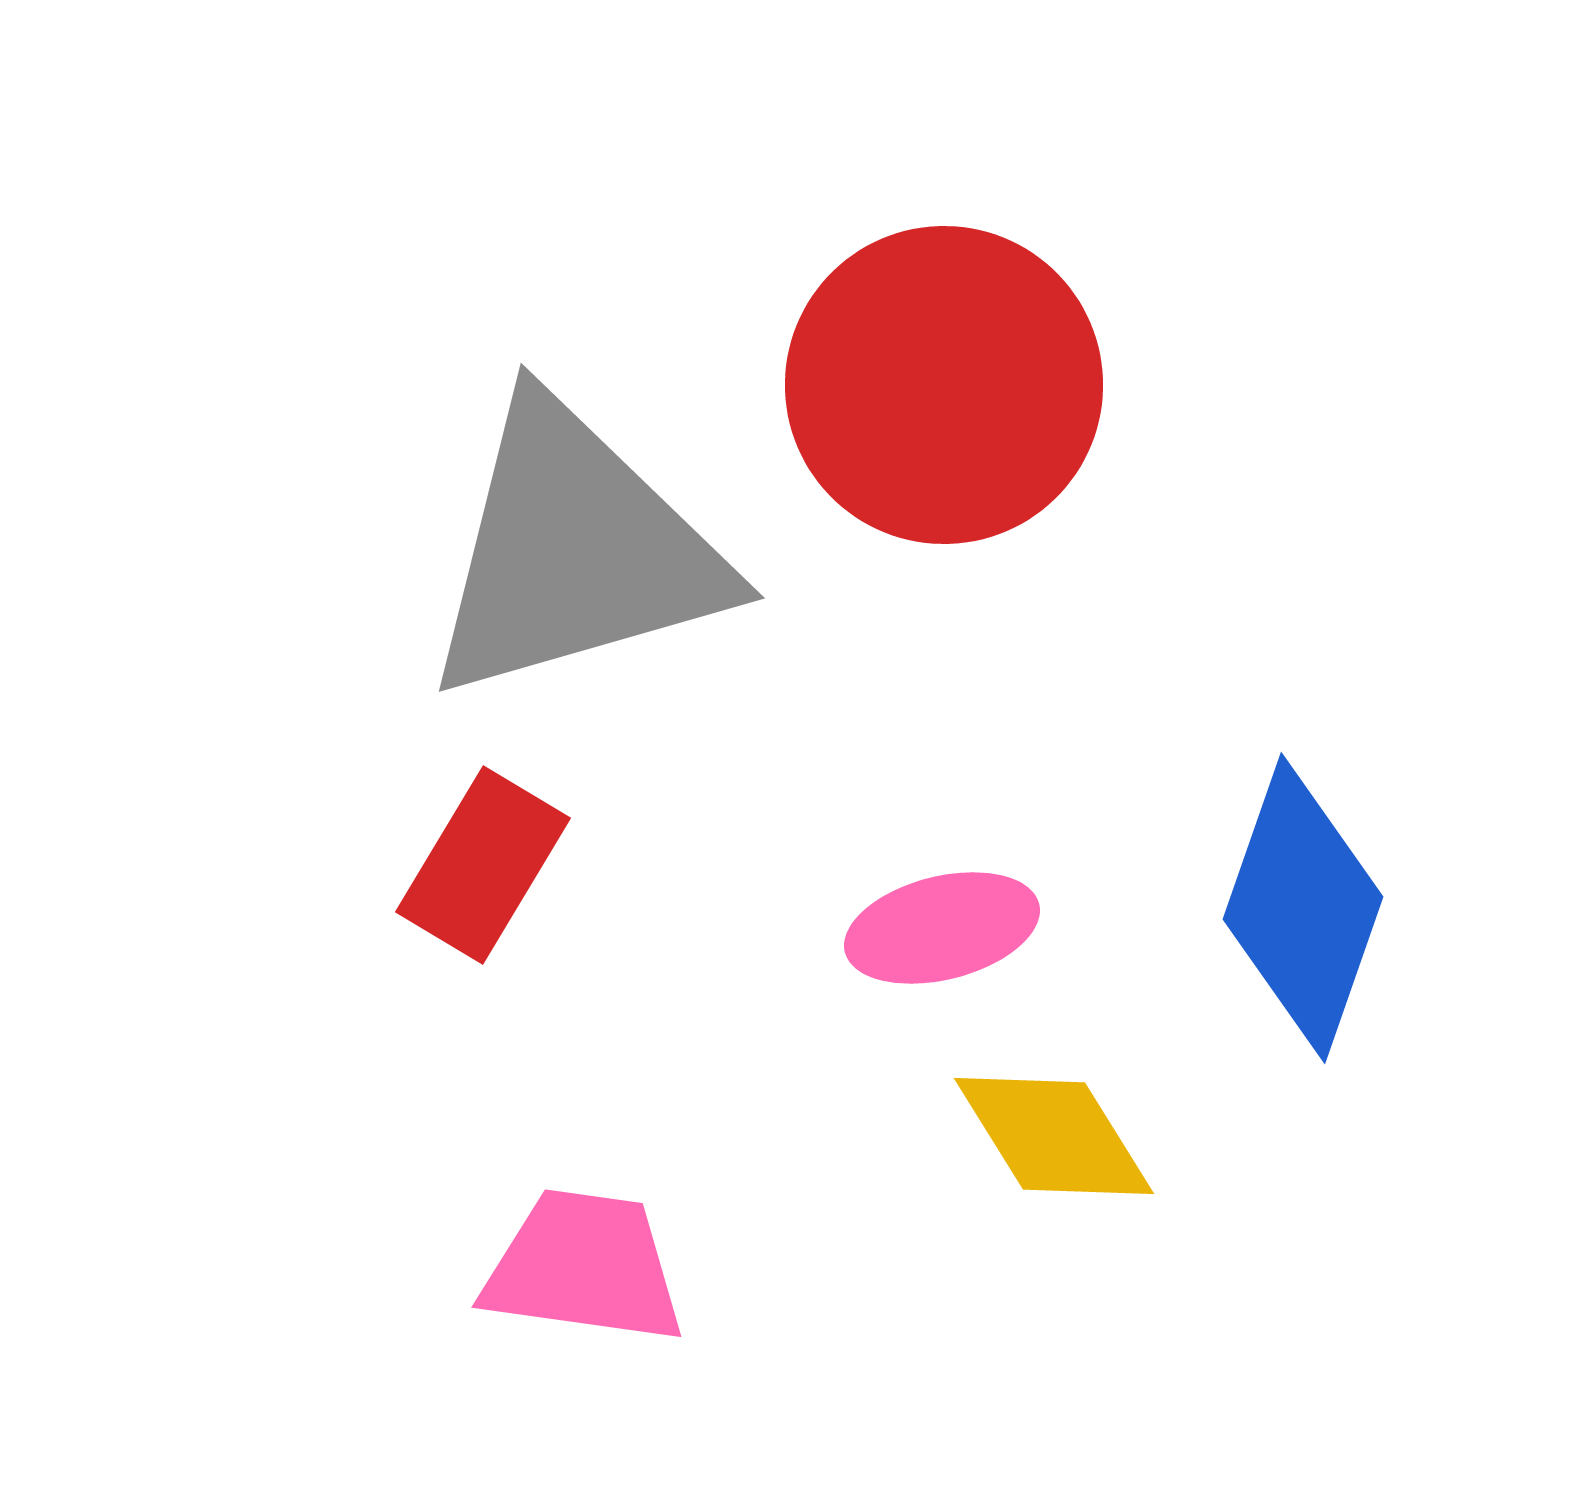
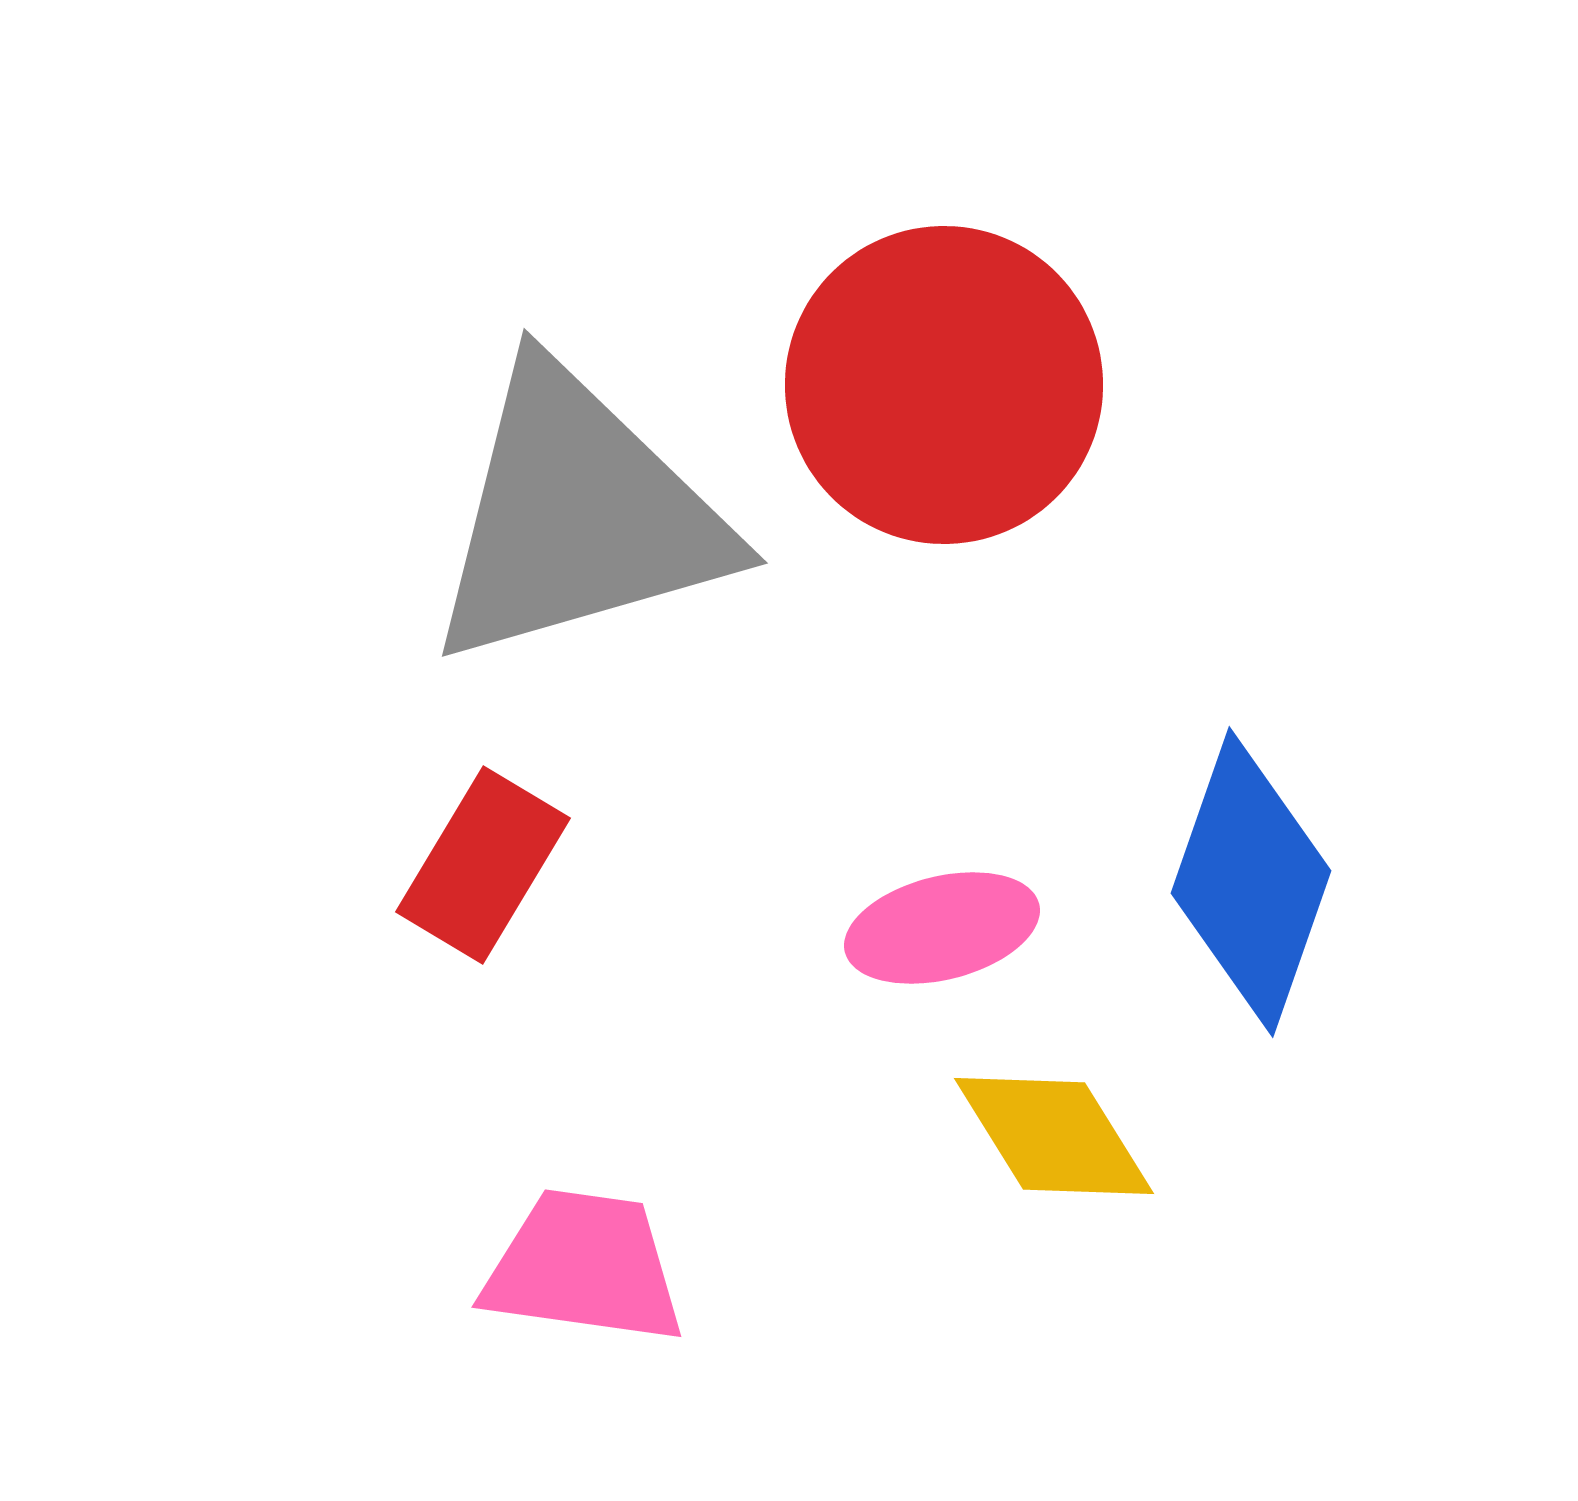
gray triangle: moved 3 px right, 35 px up
blue diamond: moved 52 px left, 26 px up
